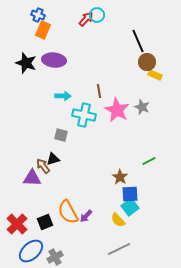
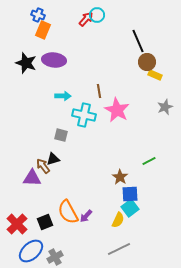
gray star: moved 23 px right; rotated 28 degrees clockwise
cyan square: moved 1 px down
yellow semicircle: rotated 112 degrees counterclockwise
